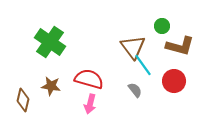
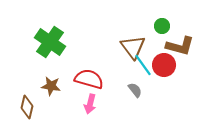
red circle: moved 10 px left, 16 px up
brown diamond: moved 4 px right, 7 px down
